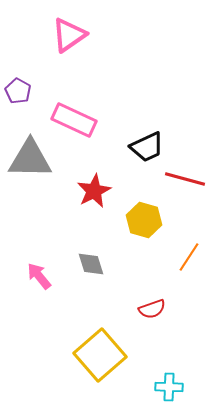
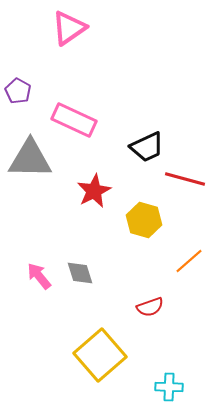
pink triangle: moved 7 px up
orange line: moved 4 px down; rotated 16 degrees clockwise
gray diamond: moved 11 px left, 9 px down
red semicircle: moved 2 px left, 2 px up
